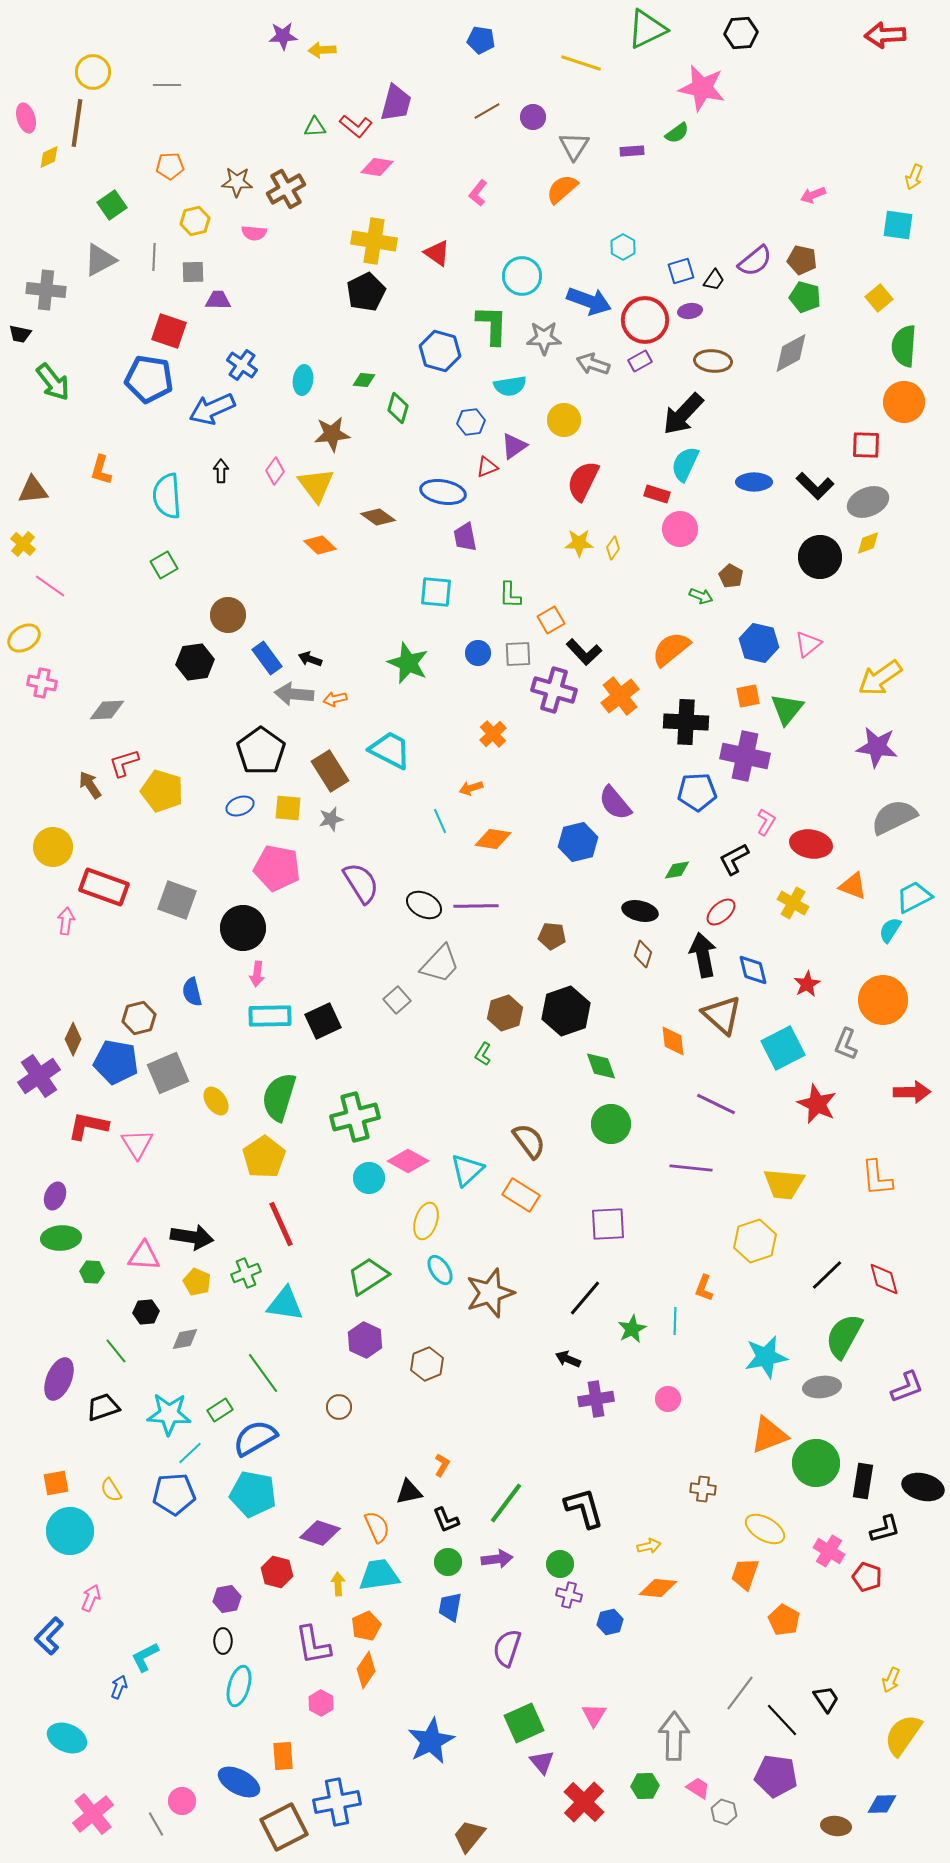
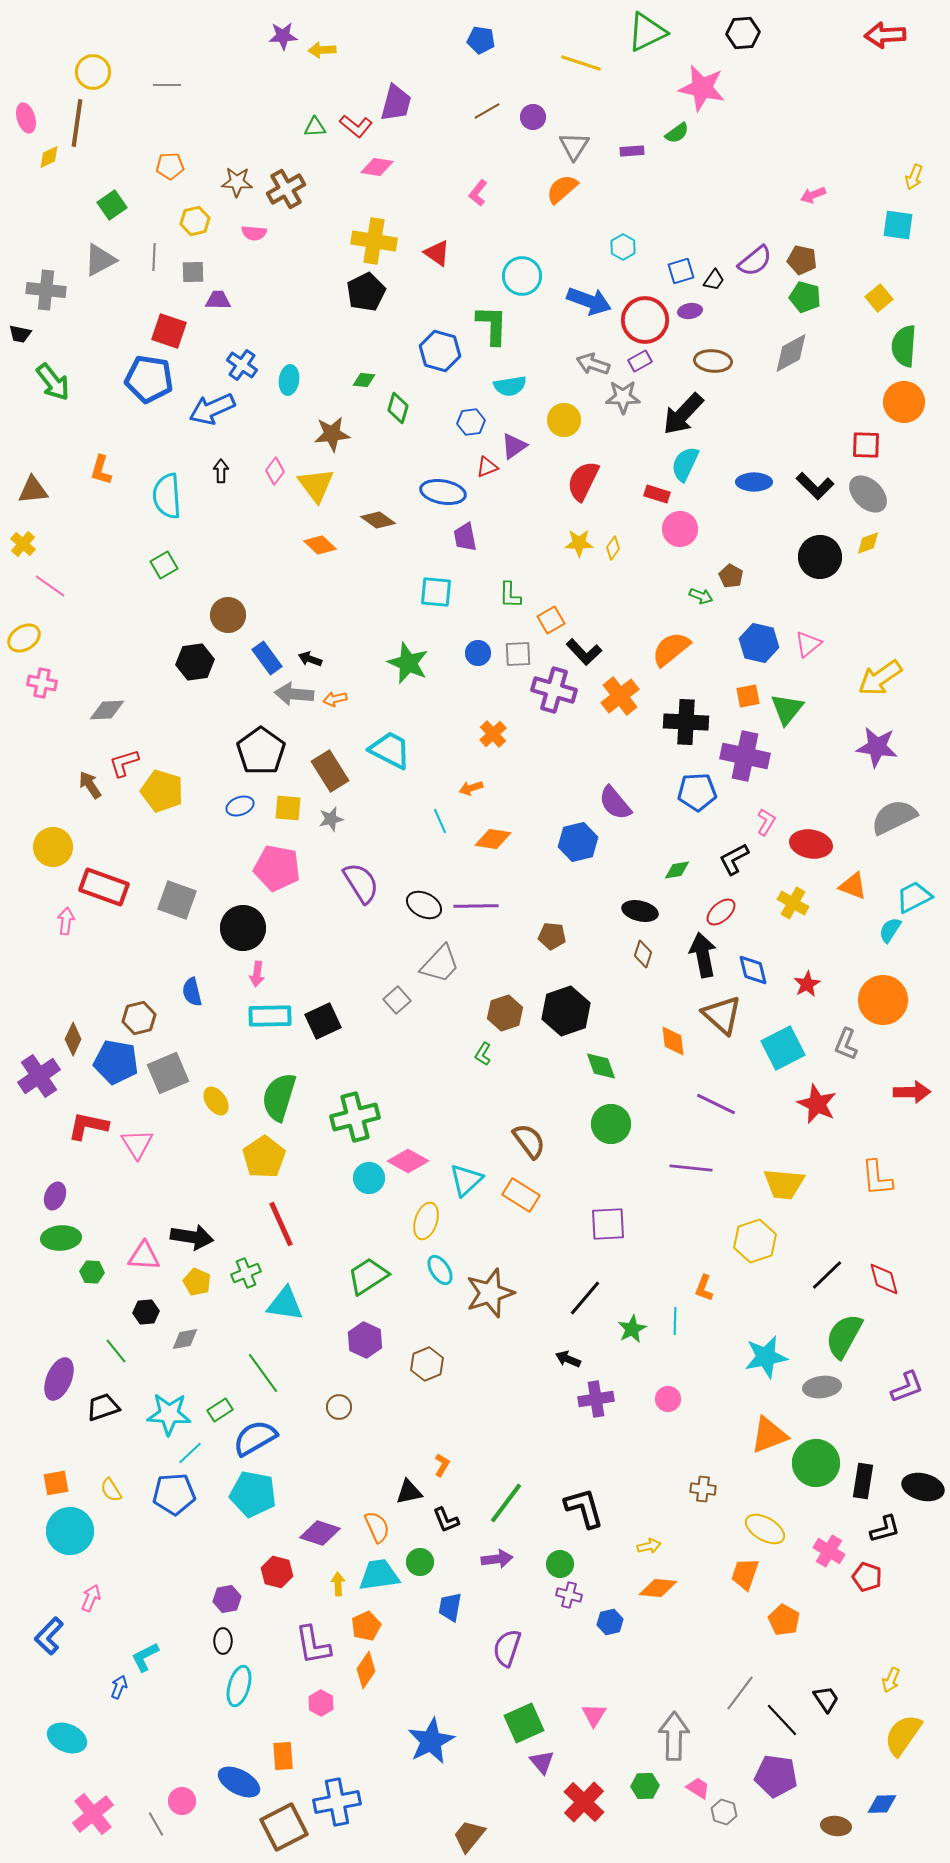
green triangle at (647, 29): moved 3 px down
black hexagon at (741, 33): moved 2 px right
gray star at (544, 338): moved 79 px right, 59 px down
cyan ellipse at (303, 380): moved 14 px left
gray ellipse at (868, 502): moved 8 px up; rotated 66 degrees clockwise
brown diamond at (378, 517): moved 3 px down
cyan triangle at (467, 1170): moved 1 px left, 10 px down
green circle at (448, 1562): moved 28 px left
